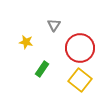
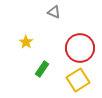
gray triangle: moved 13 px up; rotated 40 degrees counterclockwise
yellow star: rotated 24 degrees clockwise
yellow square: moved 2 px left; rotated 20 degrees clockwise
